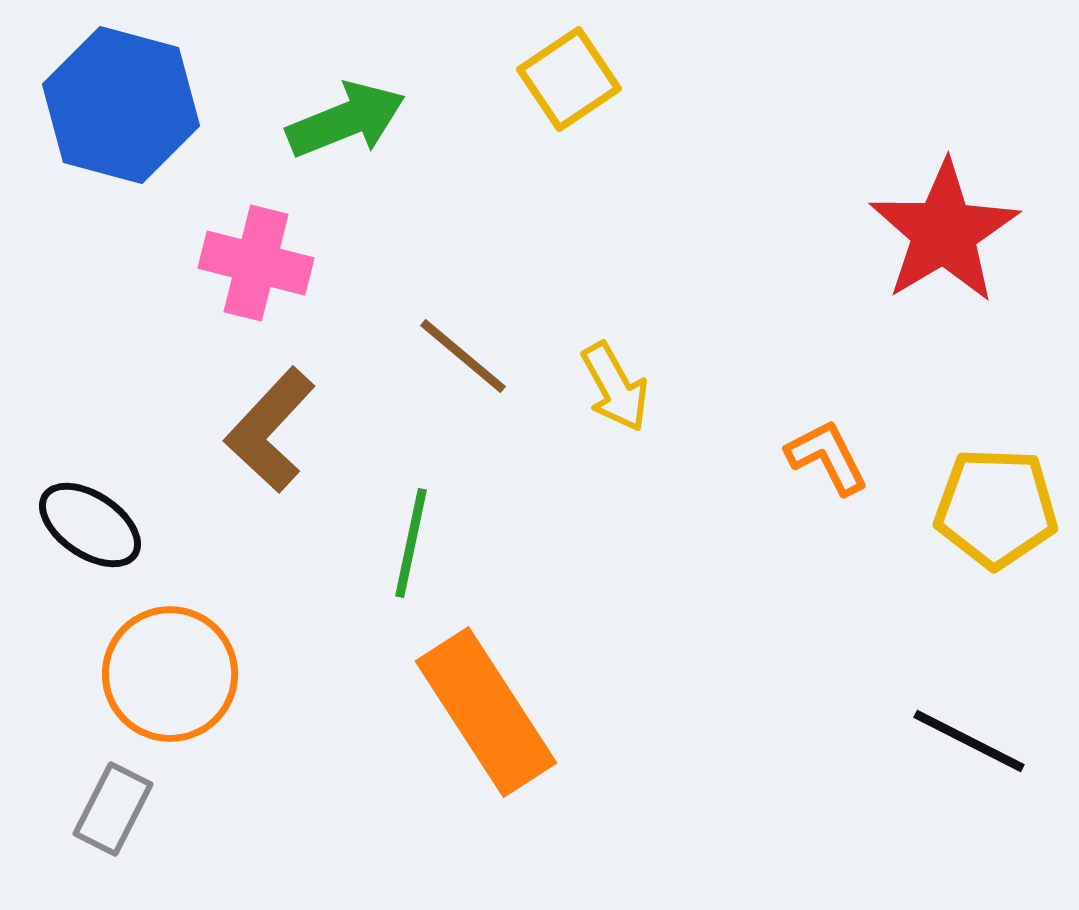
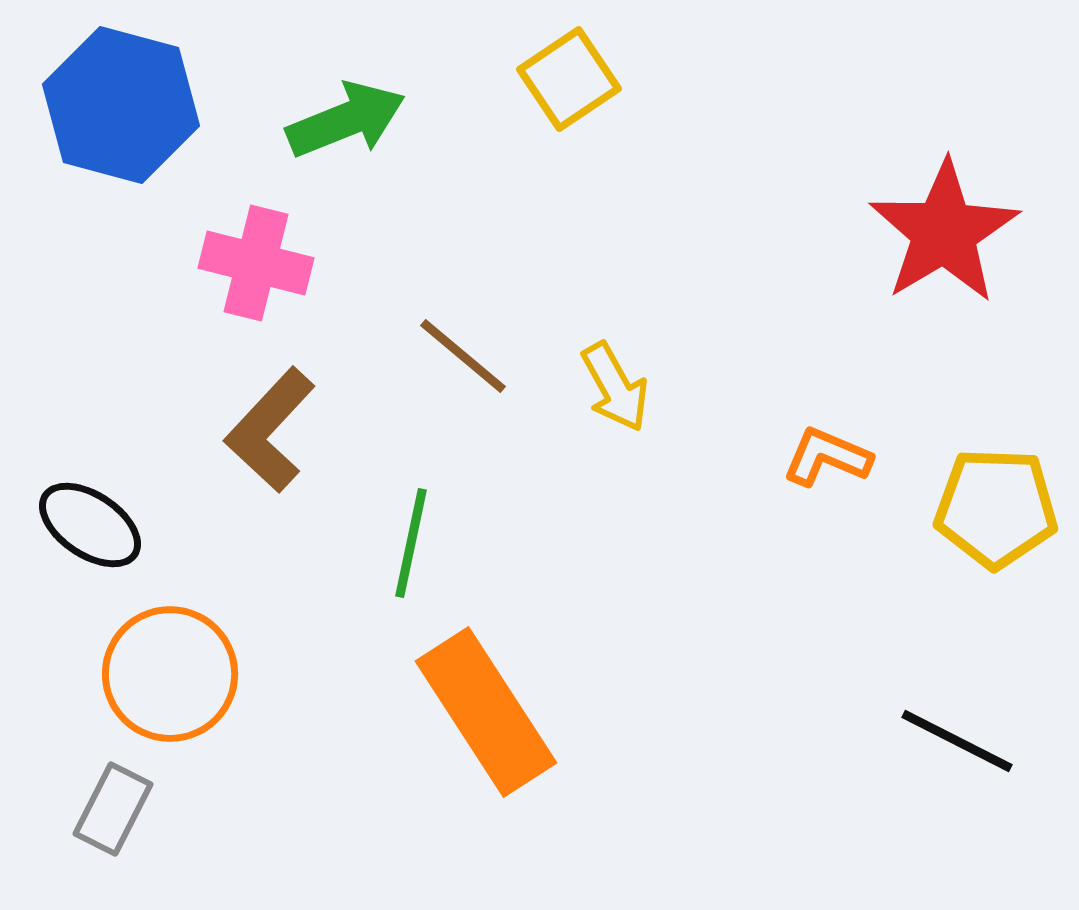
orange L-shape: rotated 40 degrees counterclockwise
black line: moved 12 px left
